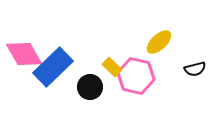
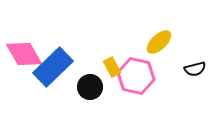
yellow rectangle: rotated 18 degrees clockwise
